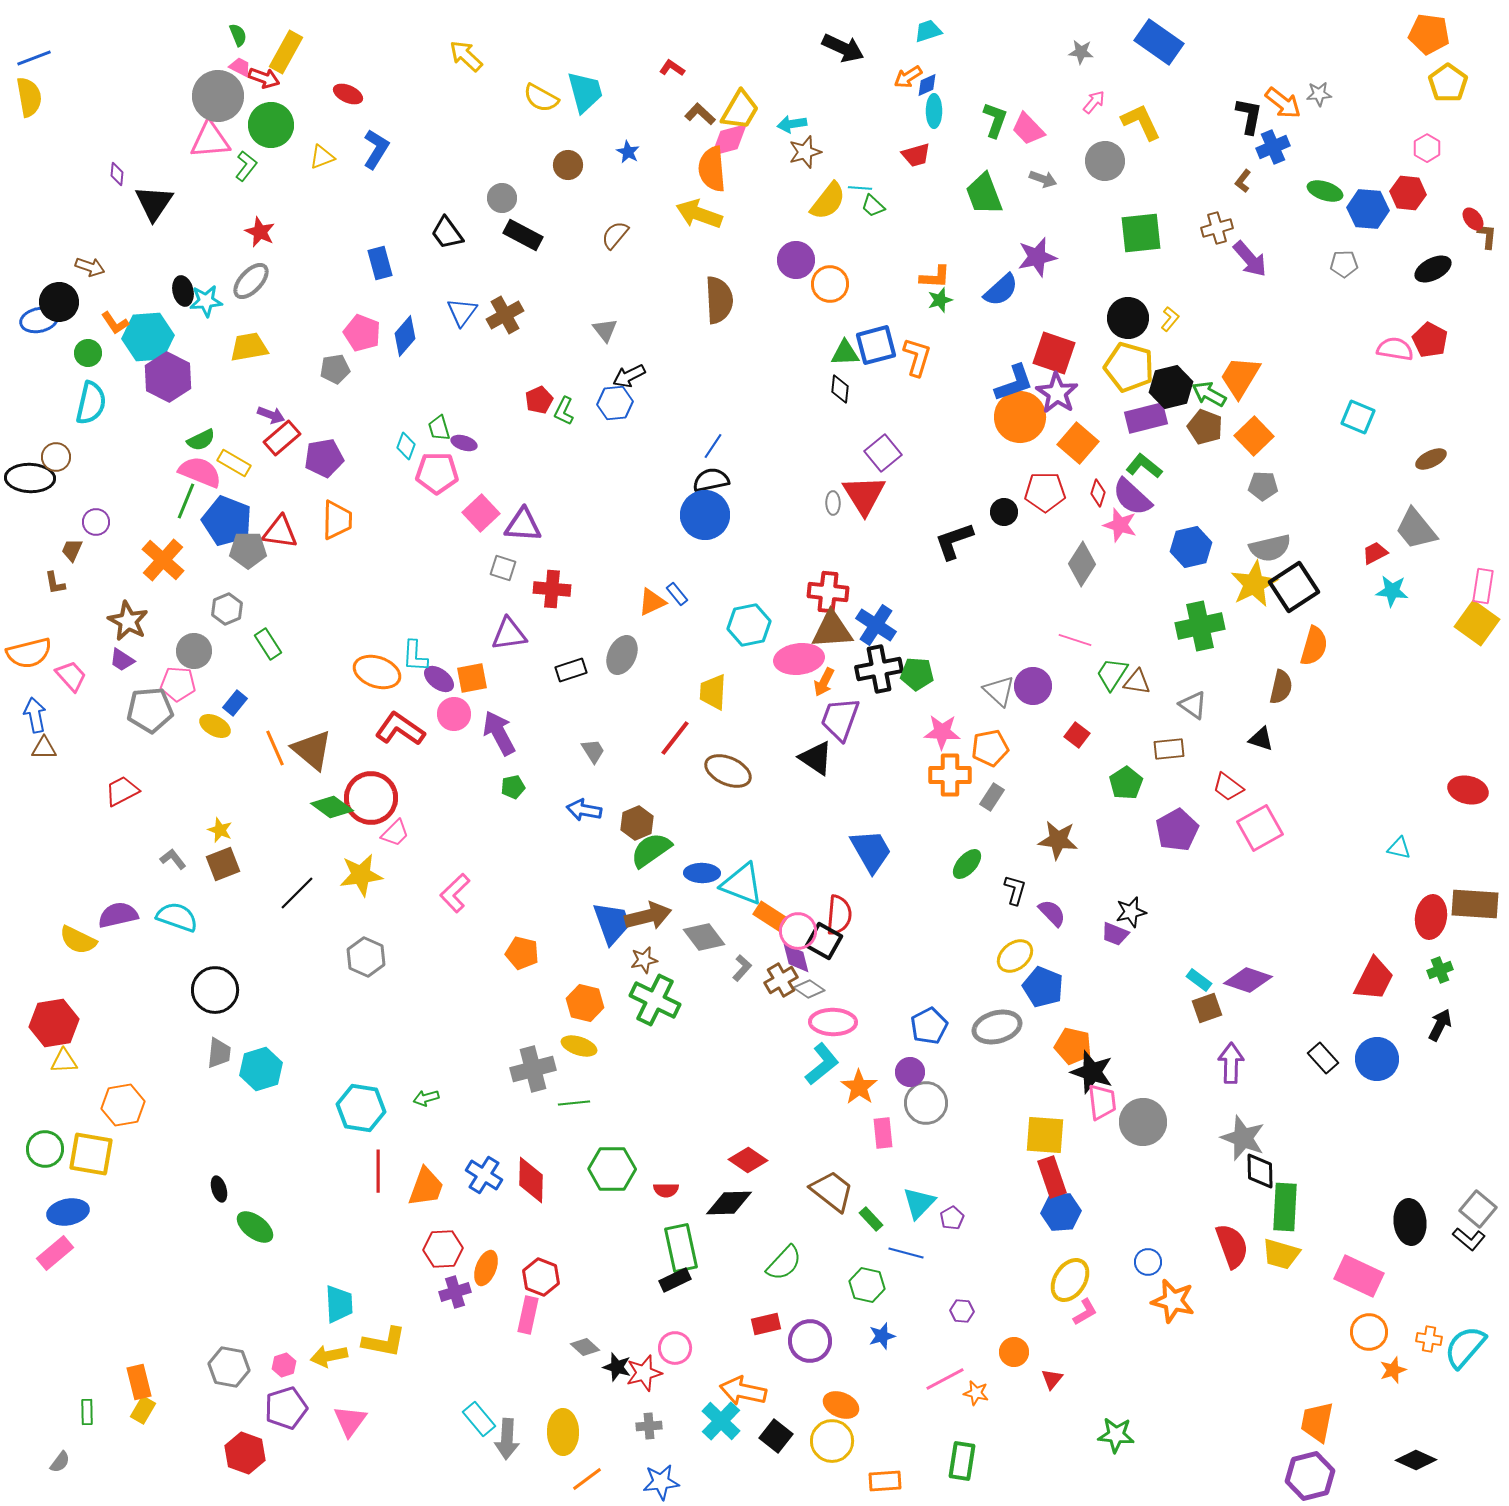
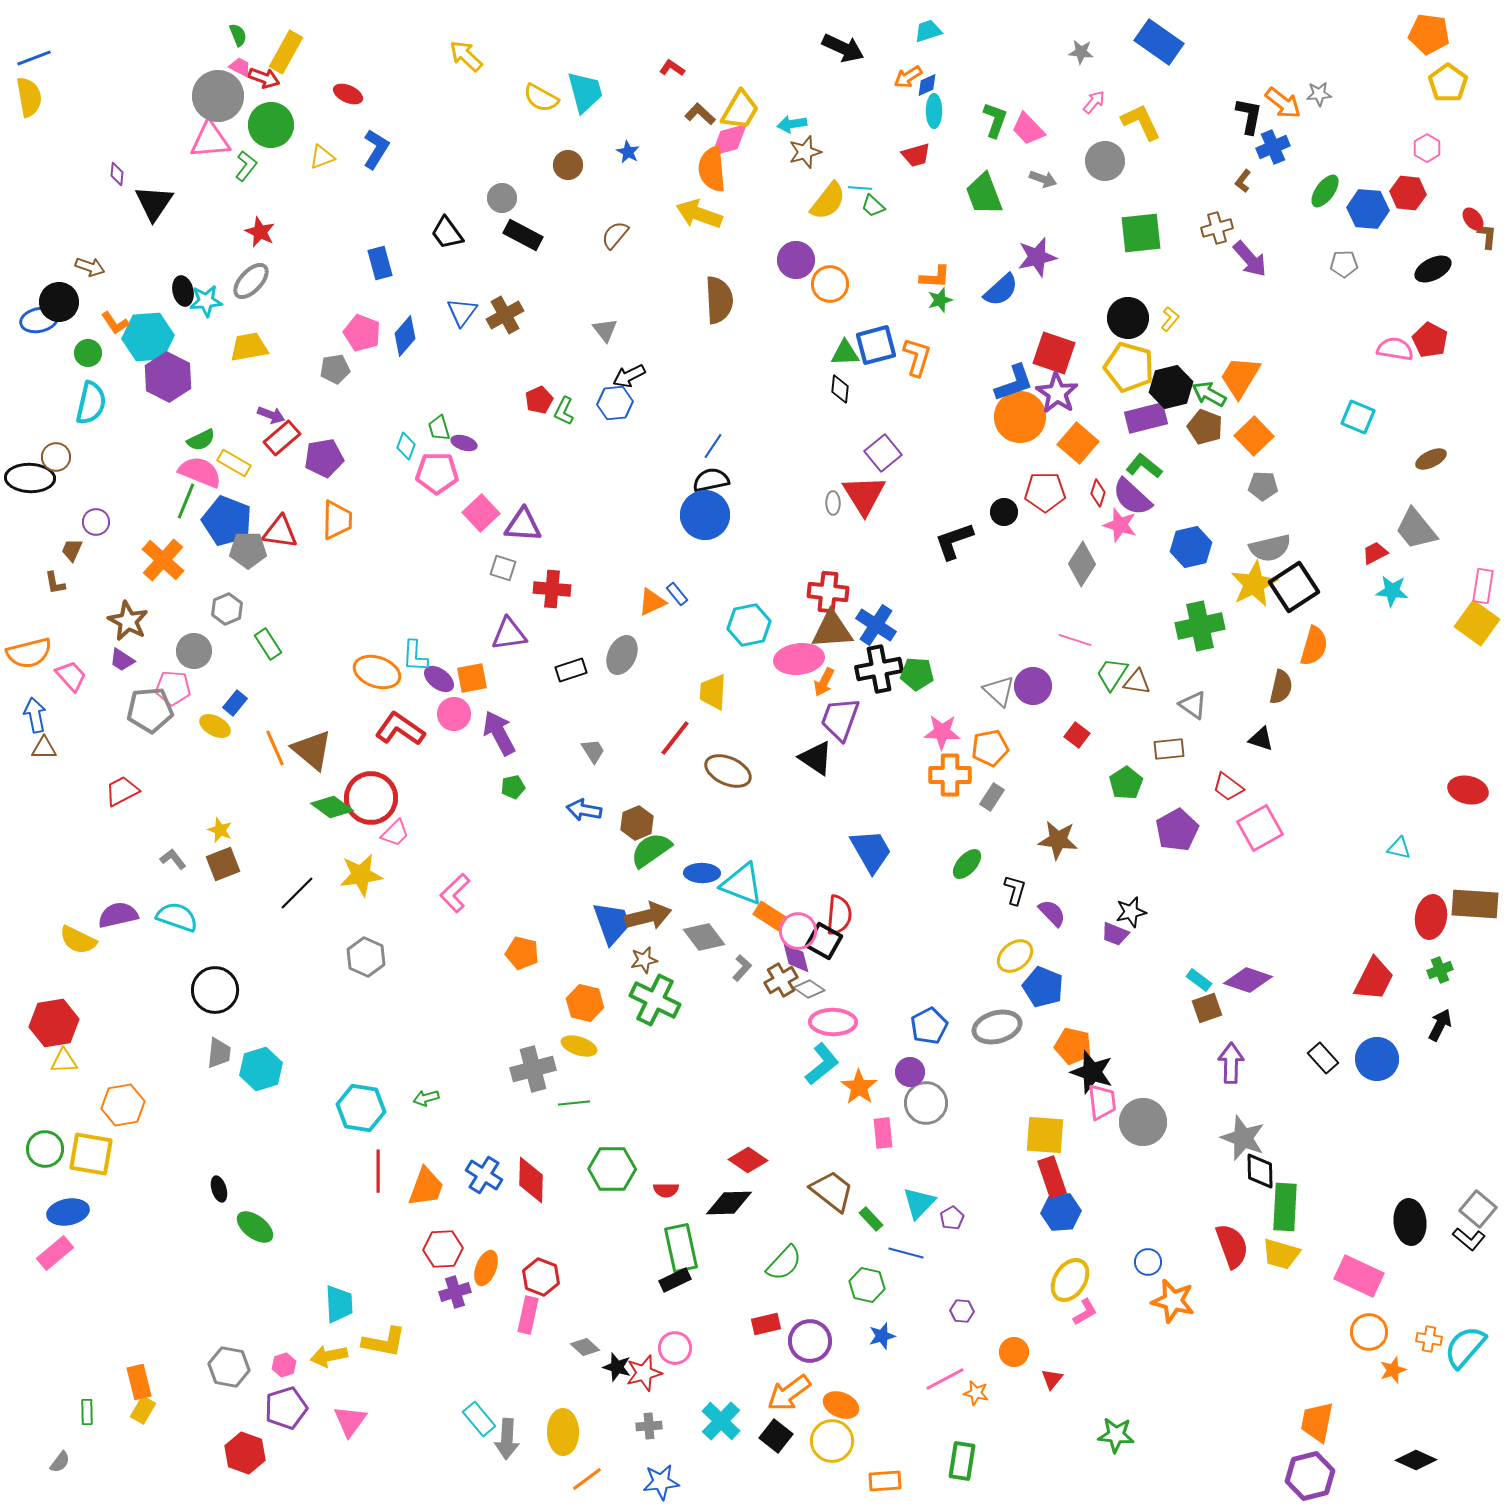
green ellipse at (1325, 191): rotated 72 degrees counterclockwise
pink pentagon at (178, 684): moved 5 px left, 4 px down
orange arrow at (743, 1391): moved 46 px right, 2 px down; rotated 48 degrees counterclockwise
